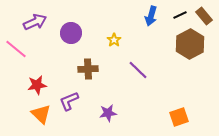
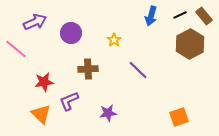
red star: moved 7 px right, 3 px up
